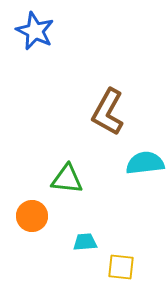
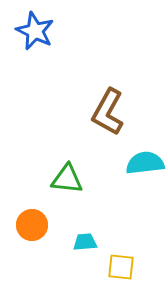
orange circle: moved 9 px down
